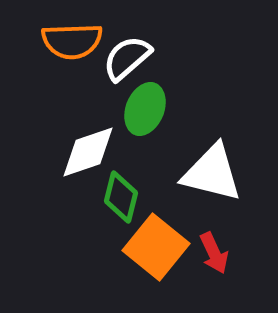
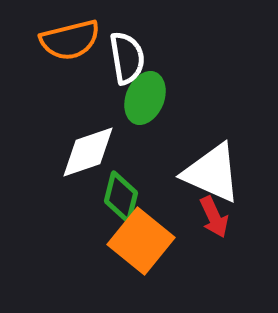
orange semicircle: moved 2 px left, 1 px up; rotated 12 degrees counterclockwise
white semicircle: rotated 122 degrees clockwise
green ellipse: moved 11 px up
white triangle: rotated 10 degrees clockwise
orange square: moved 15 px left, 6 px up
red arrow: moved 36 px up
